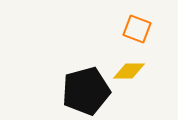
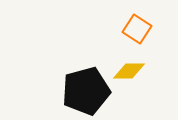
orange square: rotated 12 degrees clockwise
